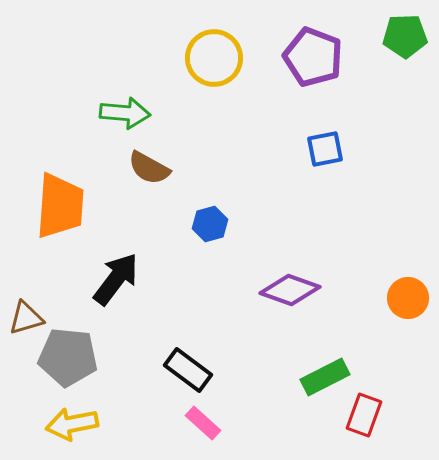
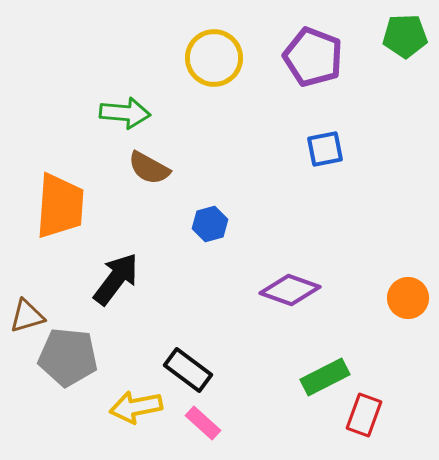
brown triangle: moved 1 px right, 2 px up
yellow arrow: moved 64 px right, 17 px up
